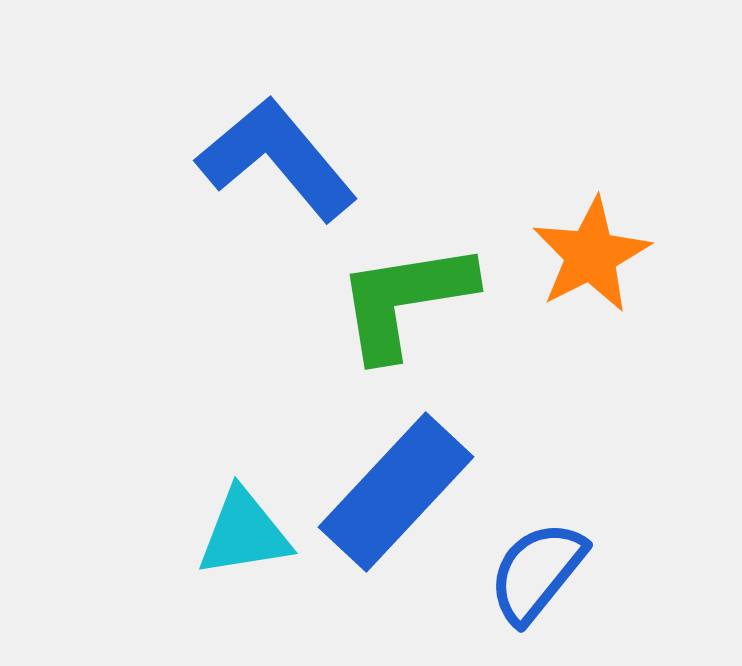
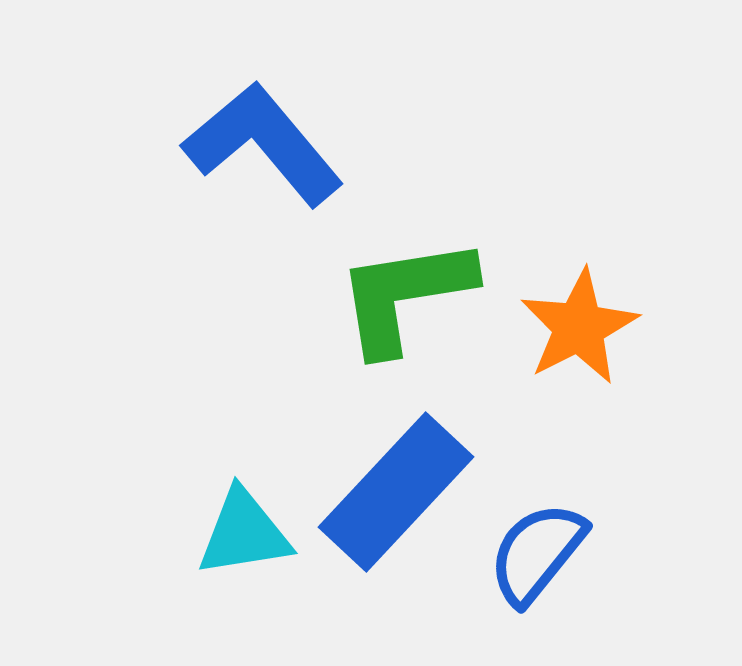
blue L-shape: moved 14 px left, 15 px up
orange star: moved 12 px left, 72 px down
green L-shape: moved 5 px up
blue semicircle: moved 19 px up
